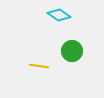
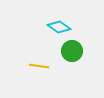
cyan diamond: moved 12 px down
